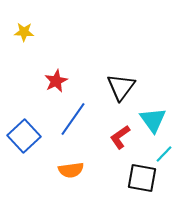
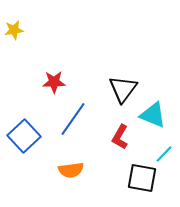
yellow star: moved 10 px left, 2 px up; rotated 12 degrees counterclockwise
red star: moved 2 px left, 1 px down; rotated 25 degrees clockwise
black triangle: moved 2 px right, 2 px down
cyan triangle: moved 5 px up; rotated 32 degrees counterclockwise
red L-shape: rotated 25 degrees counterclockwise
